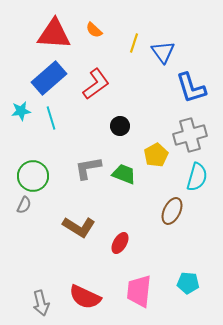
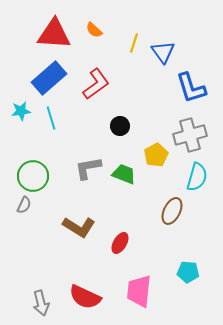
cyan pentagon: moved 11 px up
